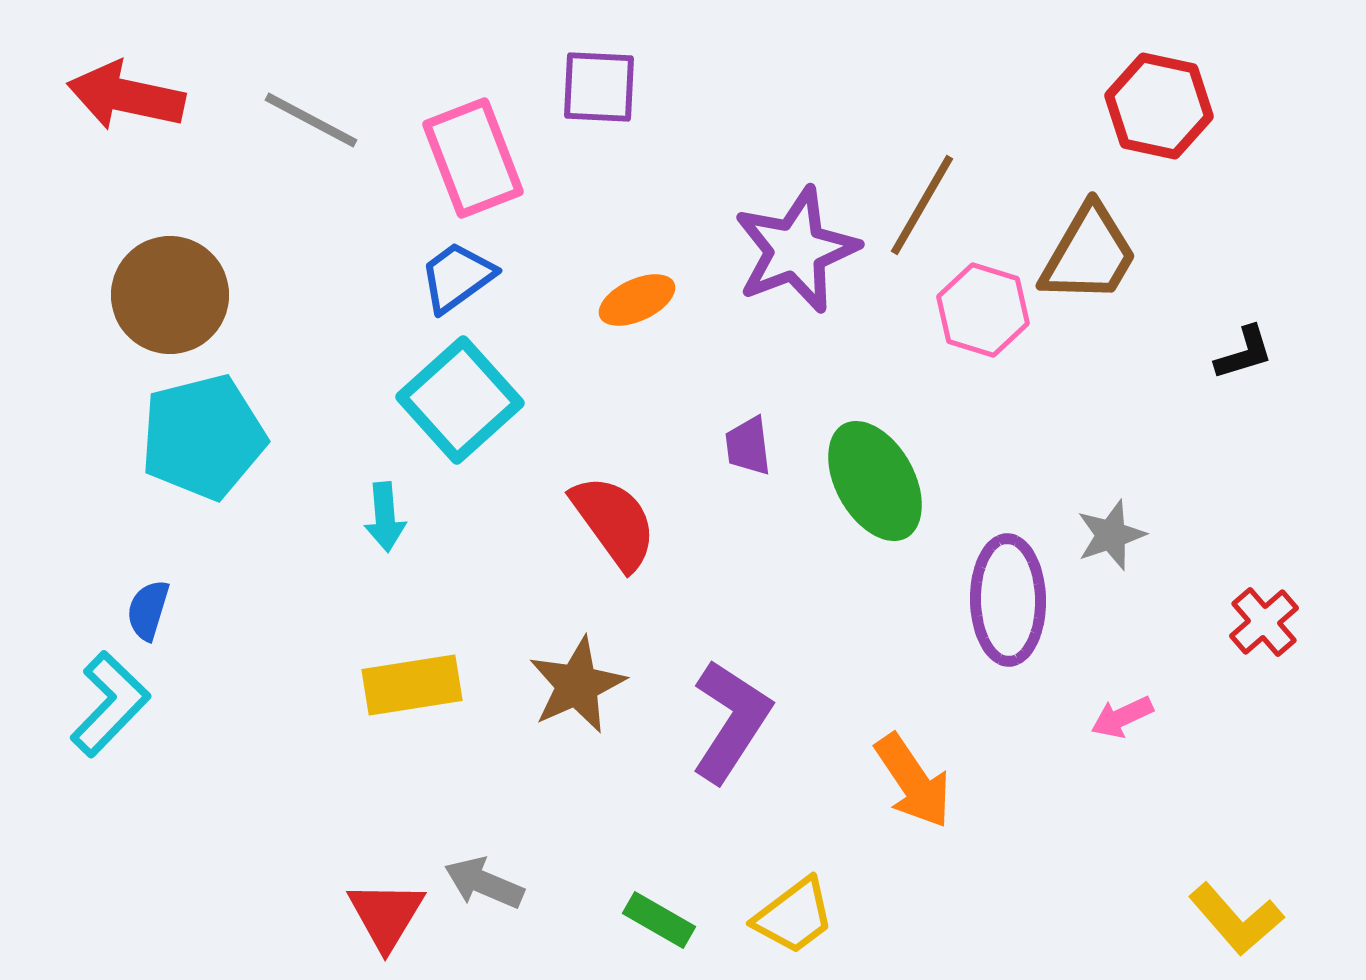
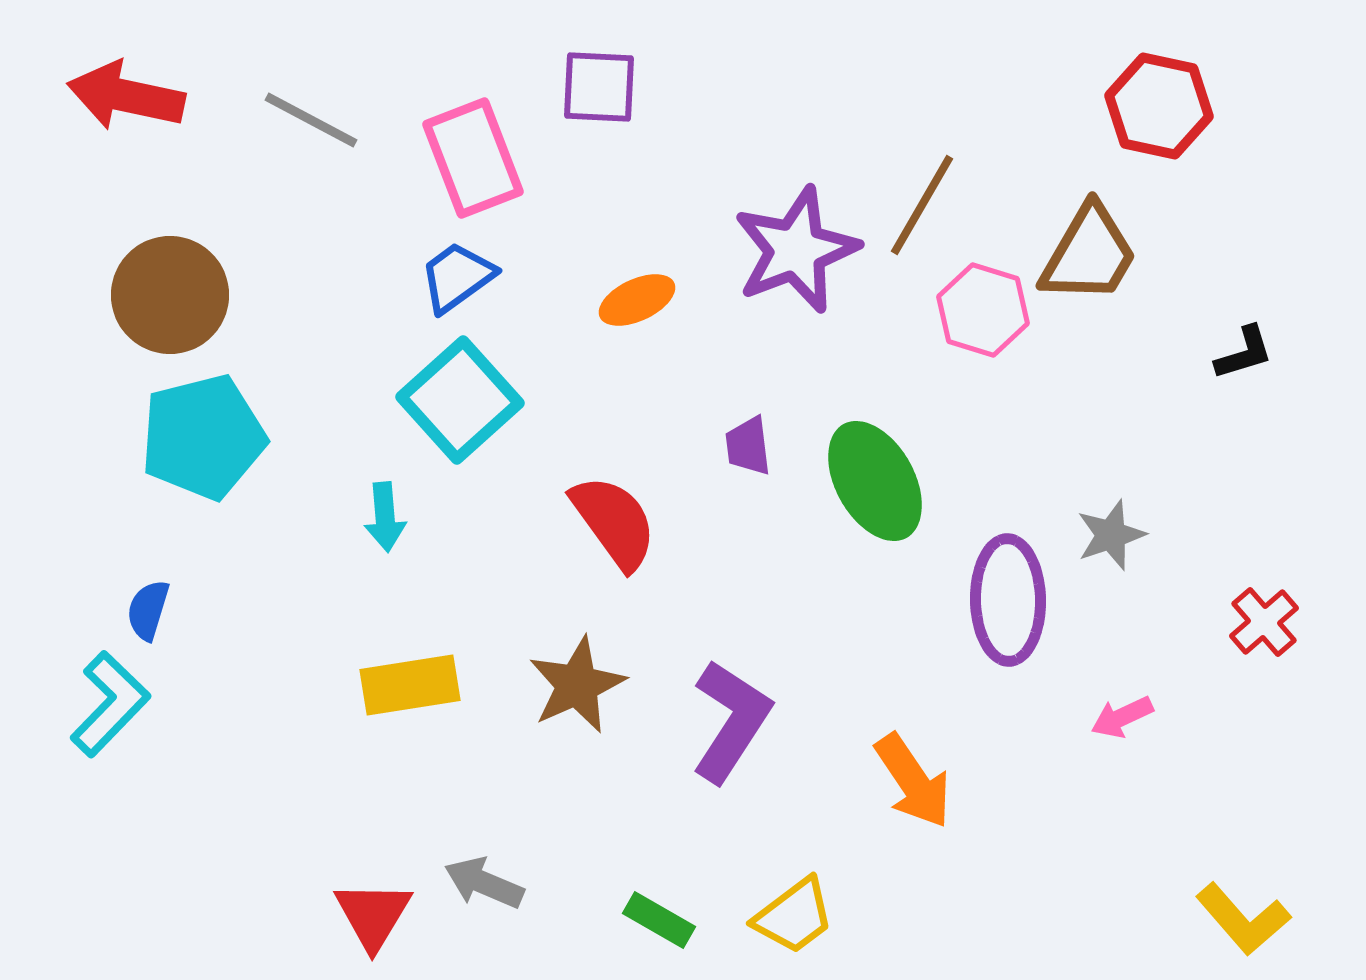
yellow rectangle: moved 2 px left
red triangle: moved 13 px left
yellow L-shape: moved 7 px right
